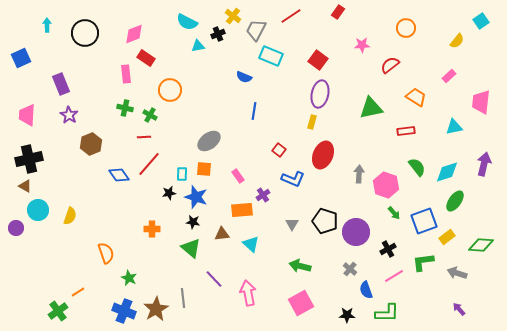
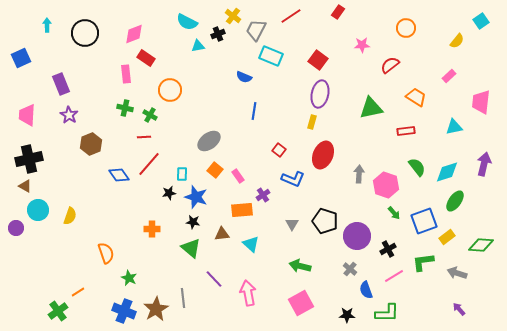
orange square at (204, 169): moved 11 px right, 1 px down; rotated 35 degrees clockwise
purple circle at (356, 232): moved 1 px right, 4 px down
